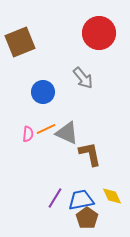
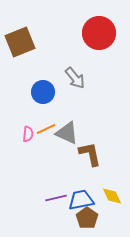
gray arrow: moved 8 px left
purple line: moved 1 px right; rotated 45 degrees clockwise
